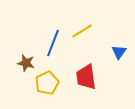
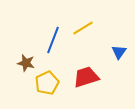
yellow line: moved 1 px right, 3 px up
blue line: moved 3 px up
red trapezoid: rotated 80 degrees clockwise
